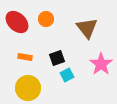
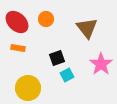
orange rectangle: moved 7 px left, 9 px up
